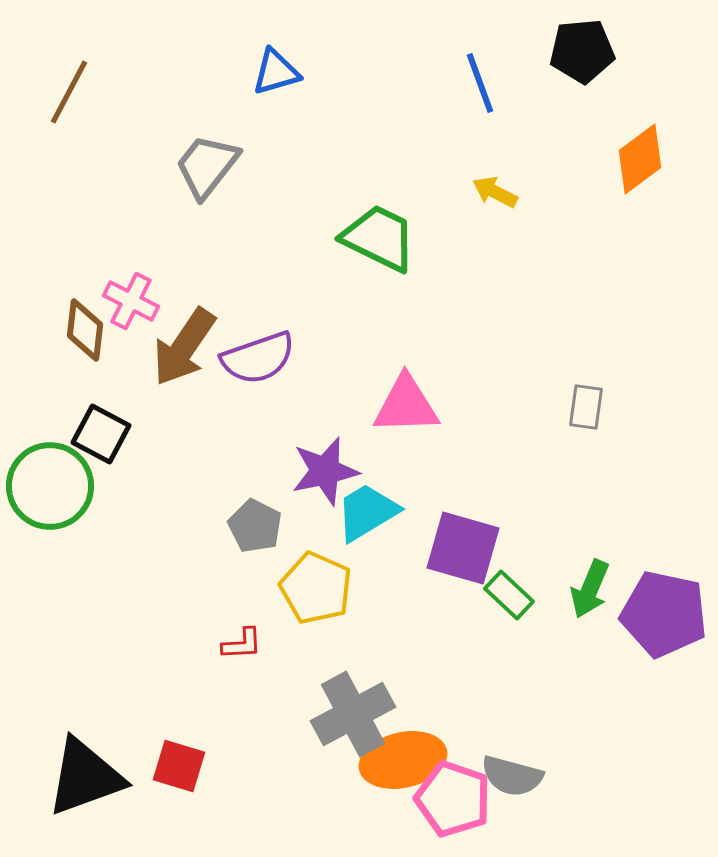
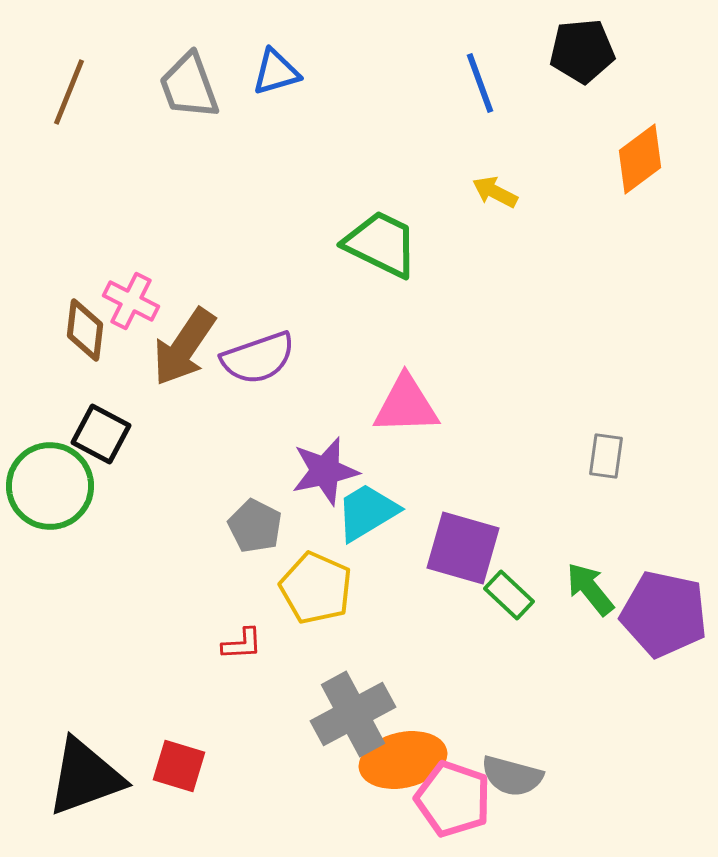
brown line: rotated 6 degrees counterclockwise
gray trapezoid: moved 18 px left, 80 px up; rotated 58 degrees counterclockwise
green trapezoid: moved 2 px right, 6 px down
gray rectangle: moved 20 px right, 49 px down
green arrow: rotated 118 degrees clockwise
